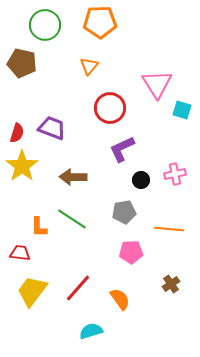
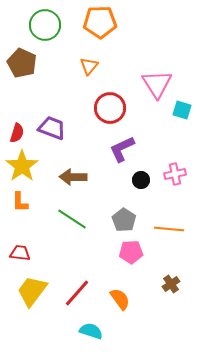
brown pentagon: rotated 12 degrees clockwise
gray pentagon: moved 8 px down; rotated 30 degrees counterclockwise
orange L-shape: moved 19 px left, 25 px up
red line: moved 1 px left, 5 px down
cyan semicircle: rotated 35 degrees clockwise
